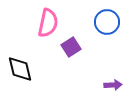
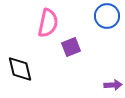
blue circle: moved 6 px up
purple square: rotated 12 degrees clockwise
